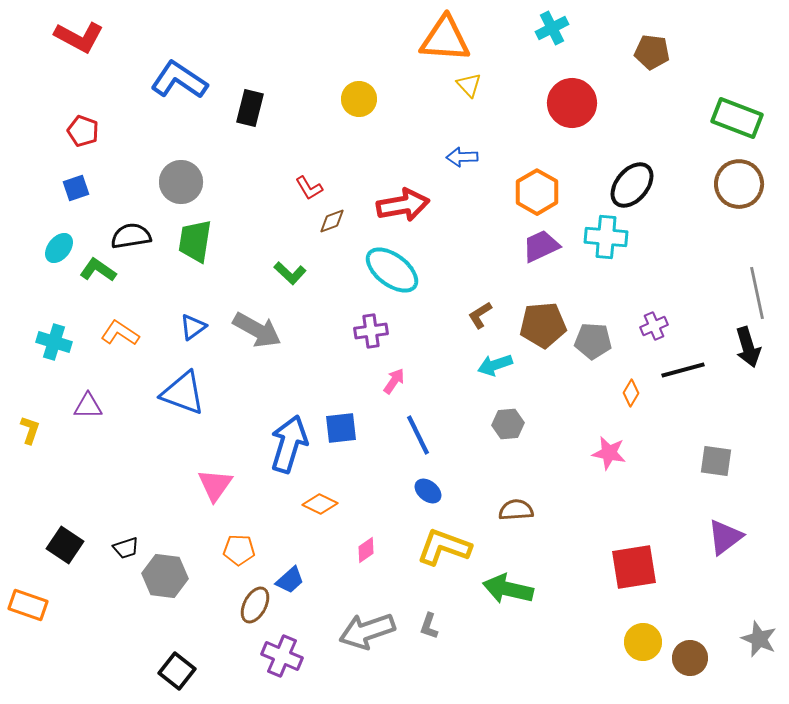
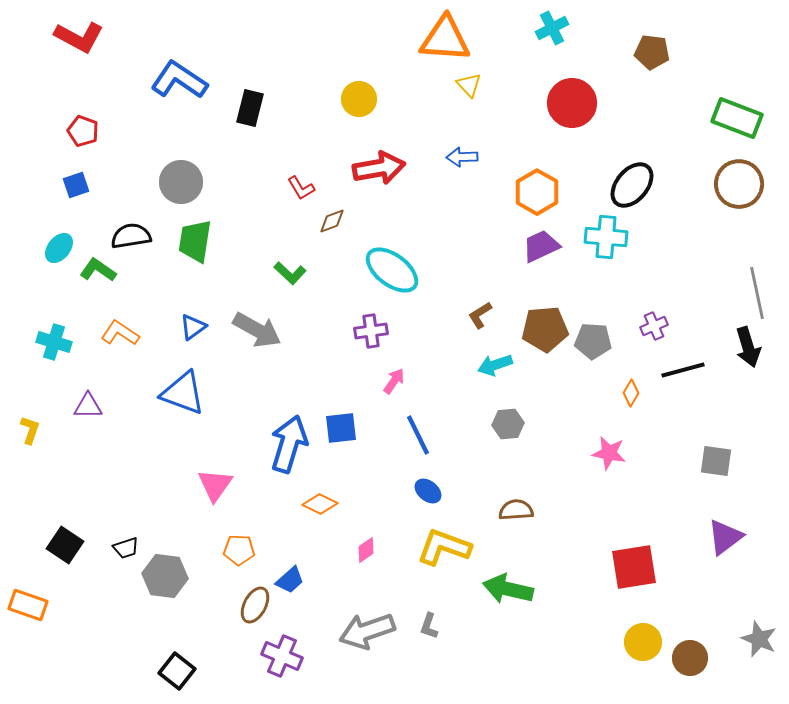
blue square at (76, 188): moved 3 px up
red L-shape at (309, 188): moved 8 px left
red arrow at (403, 205): moved 24 px left, 37 px up
brown pentagon at (543, 325): moved 2 px right, 4 px down
